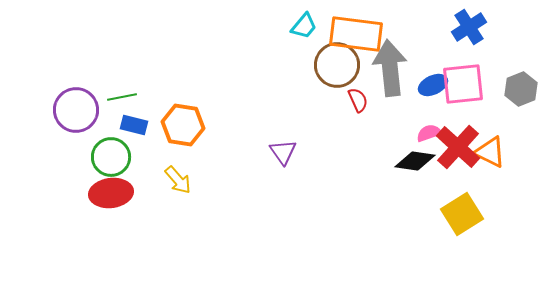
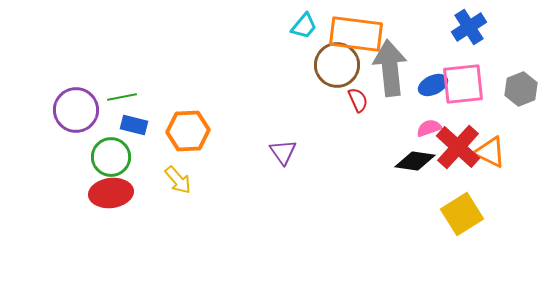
orange hexagon: moved 5 px right, 6 px down; rotated 12 degrees counterclockwise
pink semicircle: moved 5 px up
